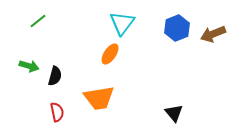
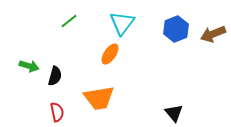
green line: moved 31 px right
blue hexagon: moved 1 px left, 1 px down
